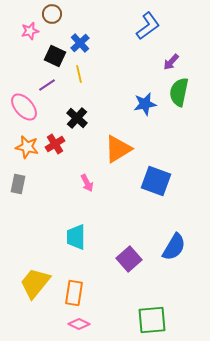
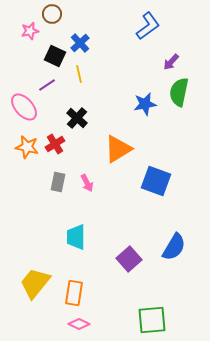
gray rectangle: moved 40 px right, 2 px up
